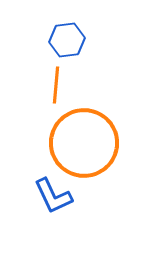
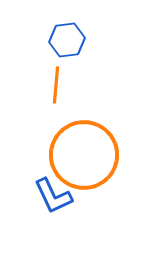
orange circle: moved 12 px down
